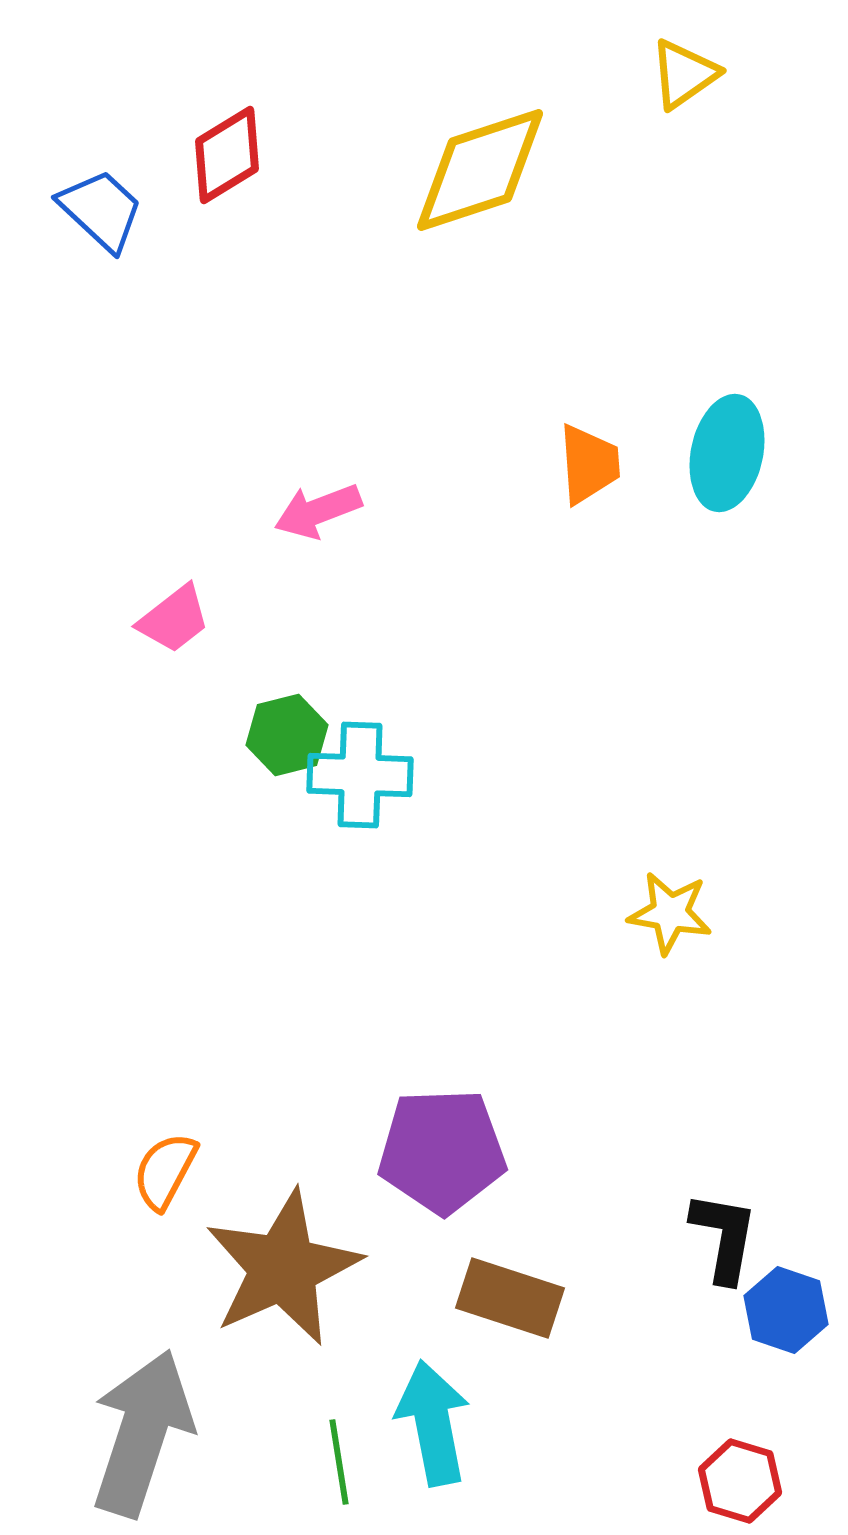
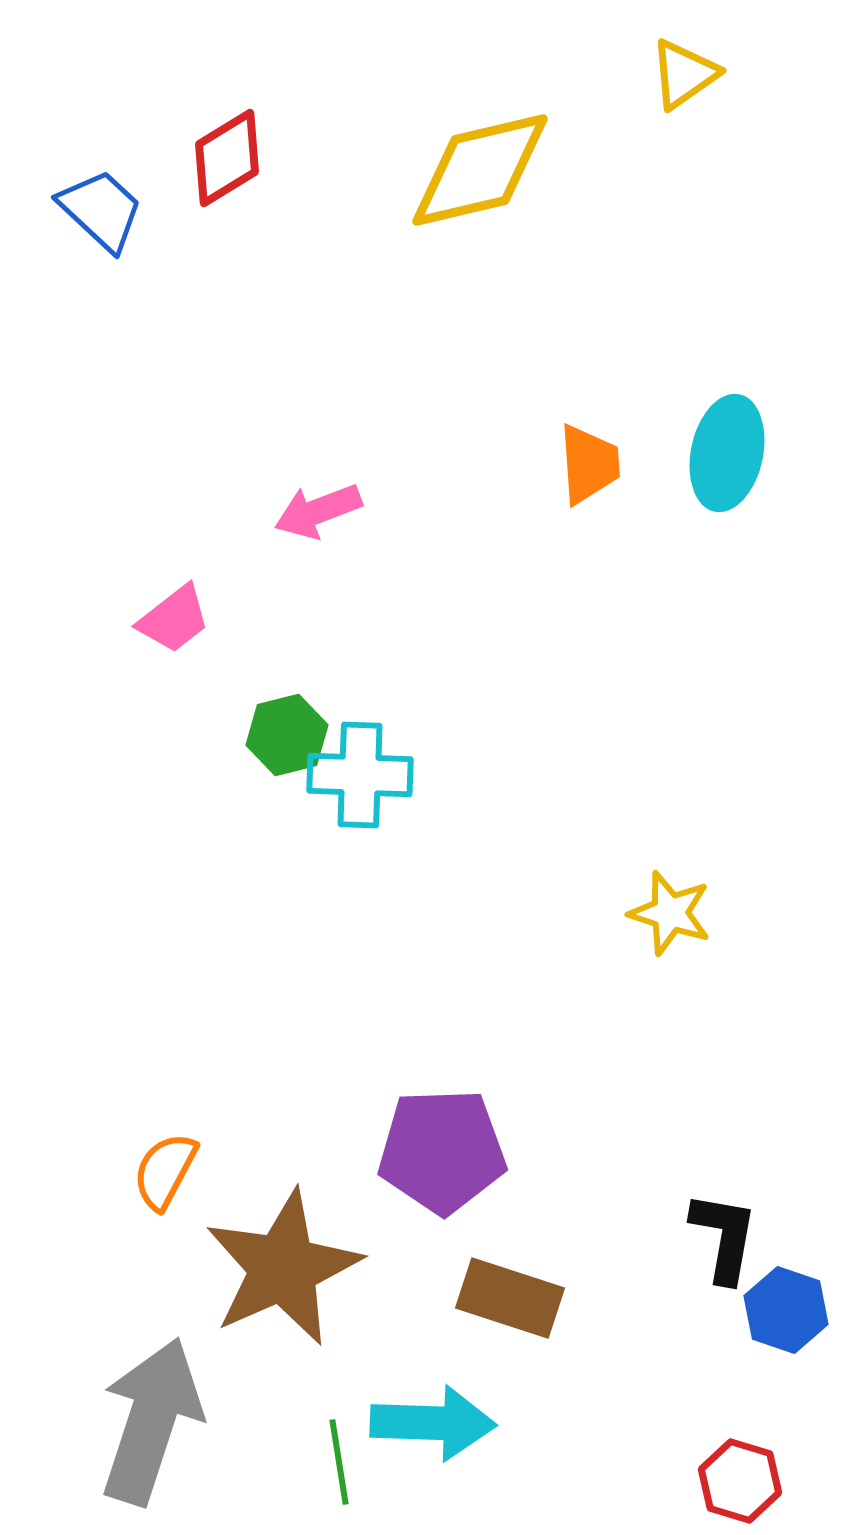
red diamond: moved 3 px down
yellow diamond: rotated 5 degrees clockwise
yellow star: rotated 8 degrees clockwise
cyan arrow: rotated 103 degrees clockwise
gray arrow: moved 9 px right, 12 px up
